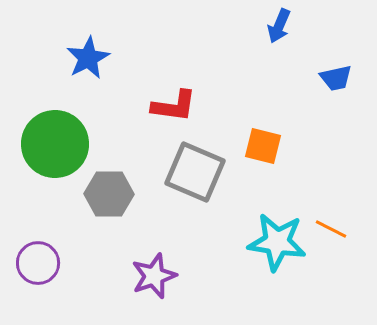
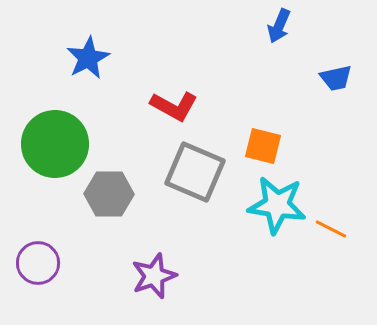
red L-shape: rotated 21 degrees clockwise
cyan star: moved 37 px up
